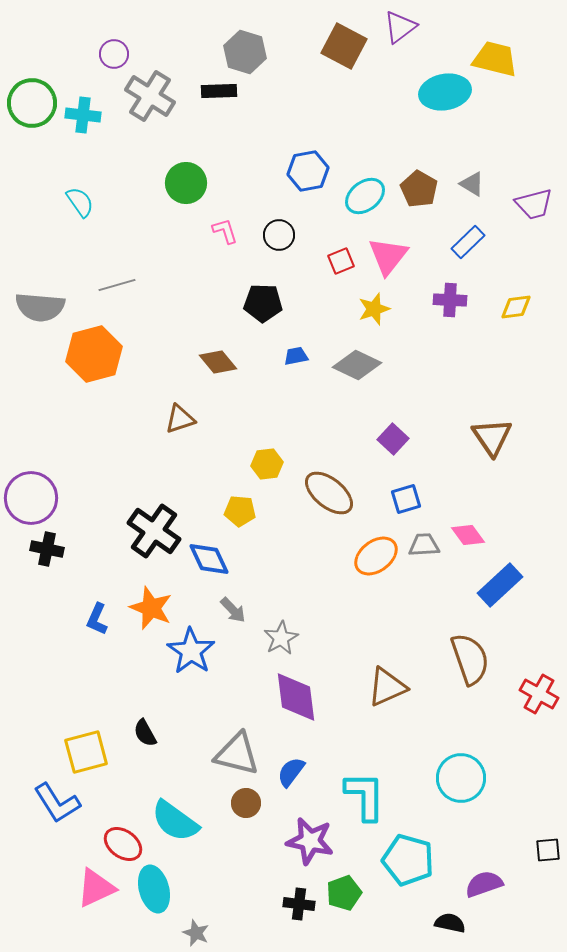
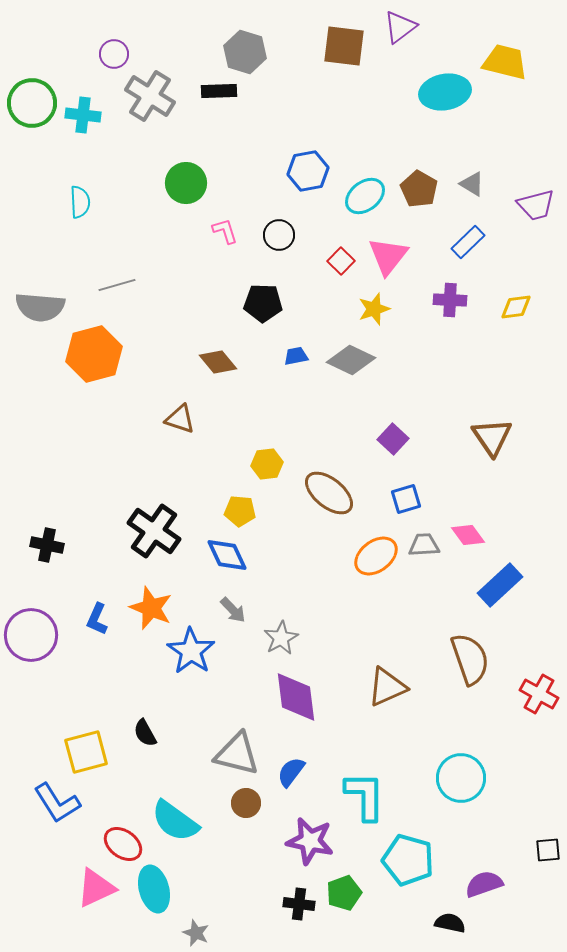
brown square at (344, 46): rotated 21 degrees counterclockwise
yellow trapezoid at (495, 59): moved 10 px right, 3 px down
cyan semicircle at (80, 202): rotated 32 degrees clockwise
purple trapezoid at (534, 204): moved 2 px right, 1 px down
red square at (341, 261): rotated 24 degrees counterclockwise
gray diamond at (357, 365): moved 6 px left, 5 px up
brown triangle at (180, 419): rotated 36 degrees clockwise
purple circle at (31, 498): moved 137 px down
black cross at (47, 549): moved 4 px up
blue diamond at (209, 559): moved 18 px right, 4 px up
